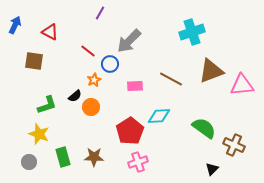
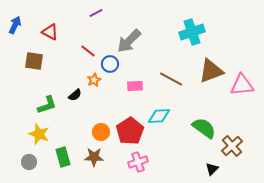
purple line: moved 4 px left; rotated 32 degrees clockwise
black semicircle: moved 1 px up
orange circle: moved 10 px right, 25 px down
brown cross: moved 2 px left, 1 px down; rotated 25 degrees clockwise
